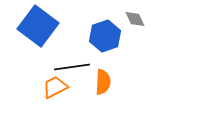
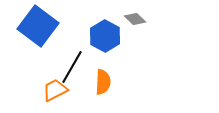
gray diamond: rotated 20 degrees counterclockwise
blue hexagon: rotated 12 degrees counterclockwise
black line: rotated 52 degrees counterclockwise
orange trapezoid: moved 3 px down
